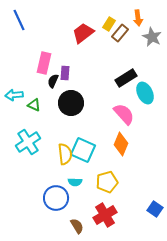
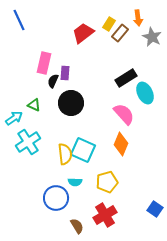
cyan arrow: moved 23 px down; rotated 150 degrees clockwise
